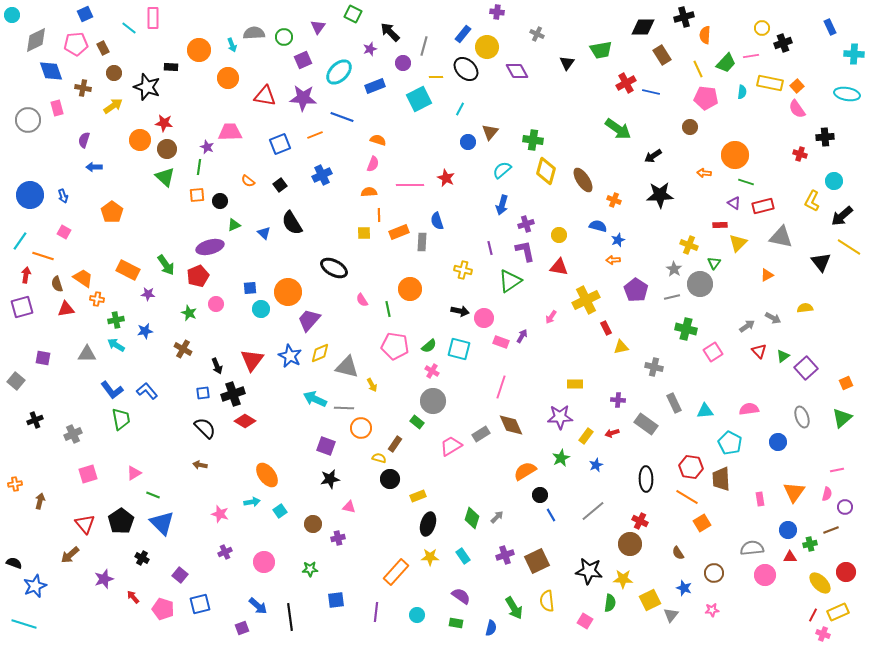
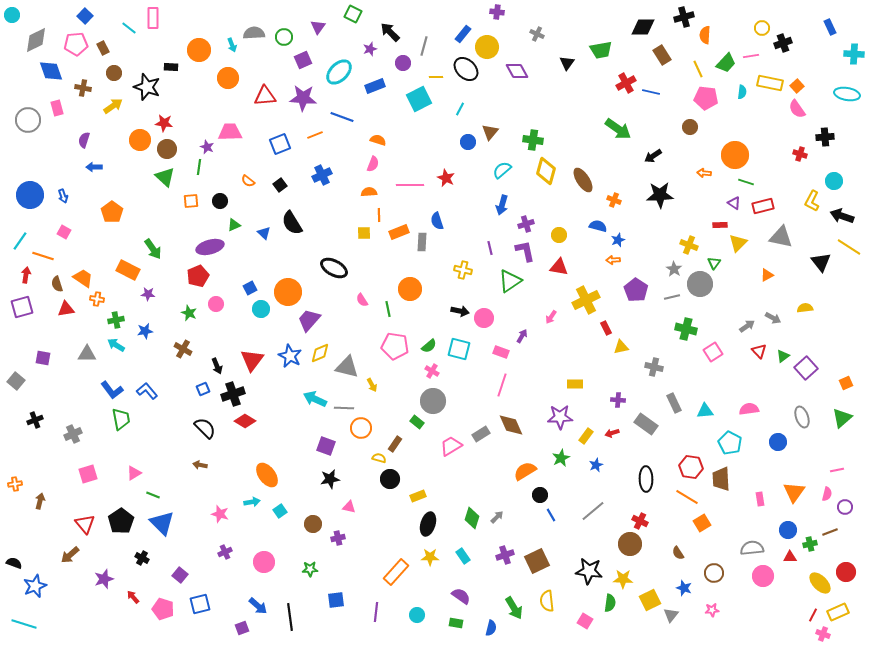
blue square at (85, 14): moved 2 px down; rotated 21 degrees counterclockwise
red triangle at (265, 96): rotated 15 degrees counterclockwise
orange square at (197, 195): moved 6 px left, 6 px down
black arrow at (842, 216): rotated 60 degrees clockwise
green arrow at (166, 265): moved 13 px left, 16 px up
blue square at (250, 288): rotated 24 degrees counterclockwise
pink rectangle at (501, 342): moved 10 px down
pink line at (501, 387): moved 1 px right, 2 px up
blue square at (203, 393): moved 4 px up; rotated 16 degrees counterclockwise
brown line at (831, 530): moved 1 px left, 2 px down
pink circle at (765, 575): moved 2 px left, 1 px down
